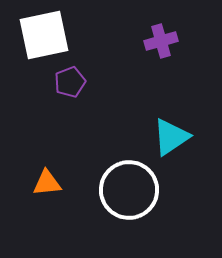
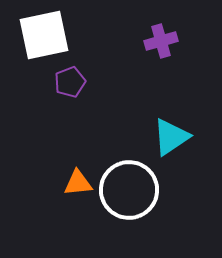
orange triangle: moved 31 px right
